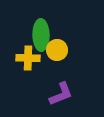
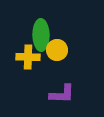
yellow cross: moved 1 px up
purple L-shape: moved 1 px right; rotated 24 degrees clockwise
